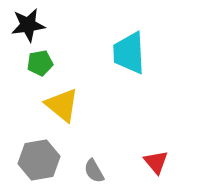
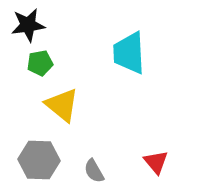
gray hexagon: rotated 12 degrees clockwise
